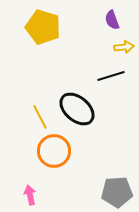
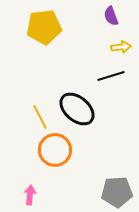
purple semicircle: moved 1 px left, 4 px up
yellow pentagon: moved 1 px right; rotated 24 degrees counterclockwise
yellow arrow: moved 3 px left
orange circle: moved 1 px right, 1 px up
pink arrow: rotated 18 degrees clockwise
